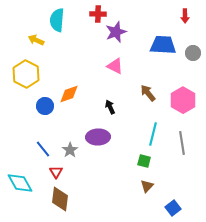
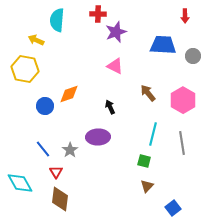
gray circle: moved 3 px down
yellow hexagon: moved 1 px left, 5 px up; rotated 16 degrees counterclockwise
